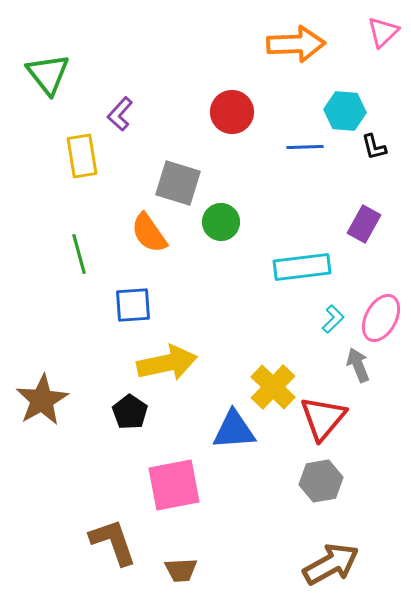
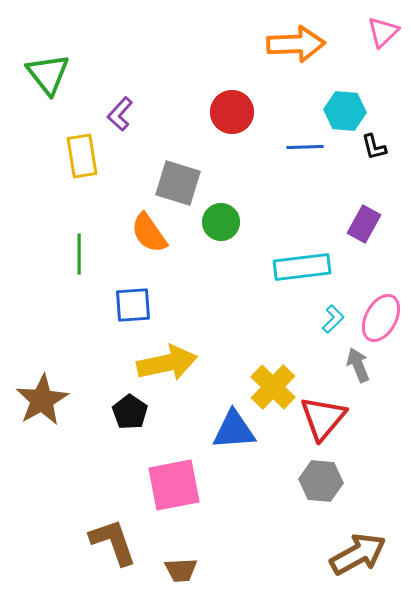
green line: rotated 15 degrees clockwise
gray hexagon: rotated 15 degrees clockwise
brown arrow: moved 27 px right, 10 px up
